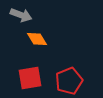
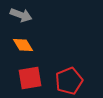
orange diamond: moved 14 px left, 6 px down
